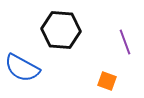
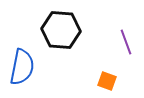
purple line: moved 1 px right
blue semicircle: moved 1 px up; rotated 108 degrees counterclockwise
